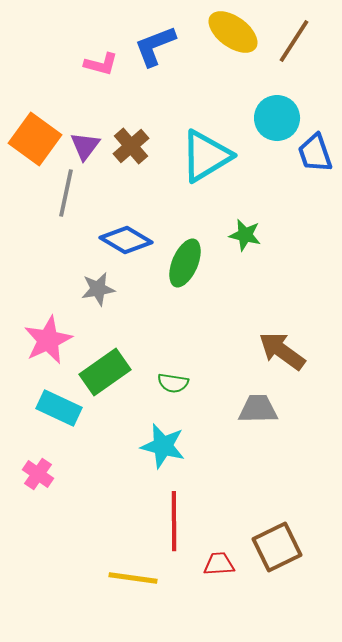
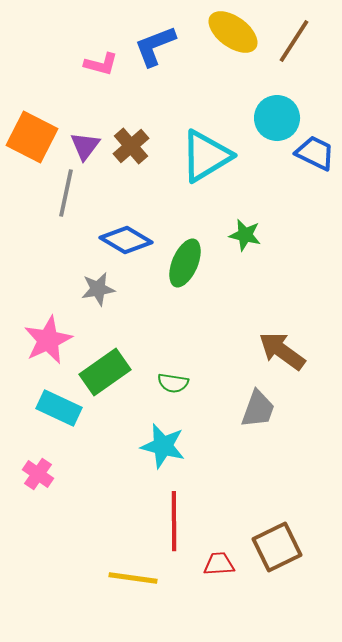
orange square: moved 3 px left, 2 px up; rotated 9 degrees counterclockwise
blue trapezoid: rotated 135 degrees clockwise
gray trapezoid: rotated 111 degrees clockwise
